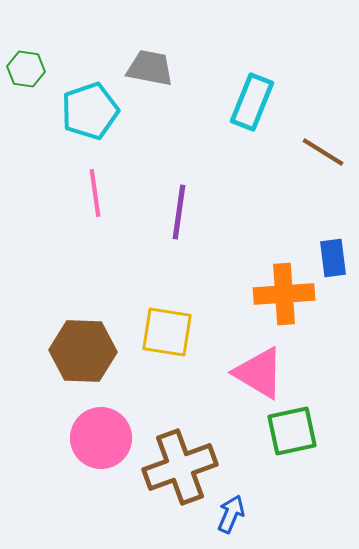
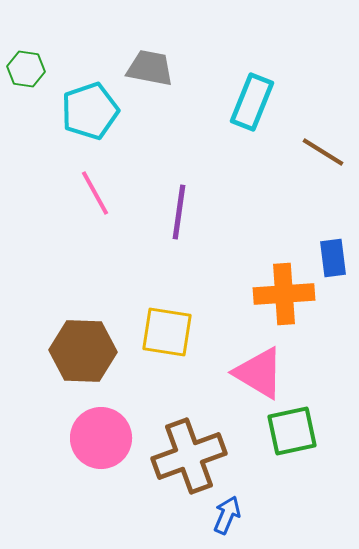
pink line: rotated 21 degrees counterclockwise
brown cross: moved 9 px right, 11 px up
blue arrow: moved 4 px left, 1 px down
